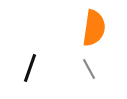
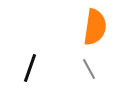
orange semicircle: moved 1 px right, 1 px up
